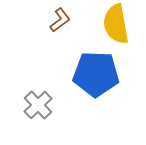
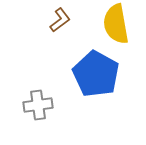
blue pentagon: rotated 27 degrees clockwise
gray cross: rotated 36 degrees clockwise
